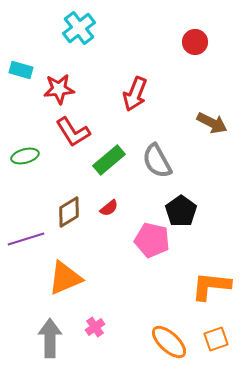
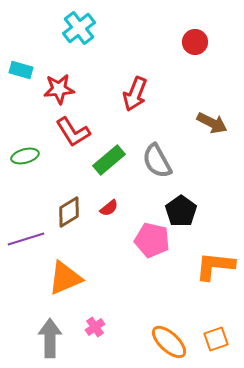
orange L-shape: moved 4 px right, 20 px up
